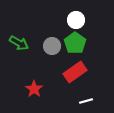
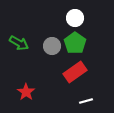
white circle: moved 1 px left, 2 px up
red star: moved 8 px left, 3 px down
